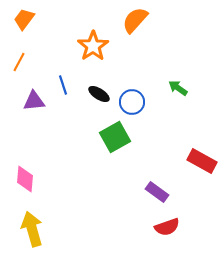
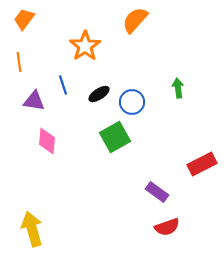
orange star: moved 8 px left
orange line: rotated 36 degrees counterclockwise
green arrow: rotated 48 degrees clockwise
black ellipse: rotated 65 degrees counterclockwise
purple triangle: rotated 15 degrees clockwise
red rectangle: moved 3 px down; rotated 56 degrees counterclockwise
pink diamond: moved 22 px right, 38 px up
